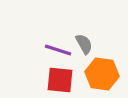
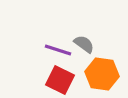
gray semicircle: rotated 25 degrees counterclockwise
red square: rotated 20 degrees clockwise
